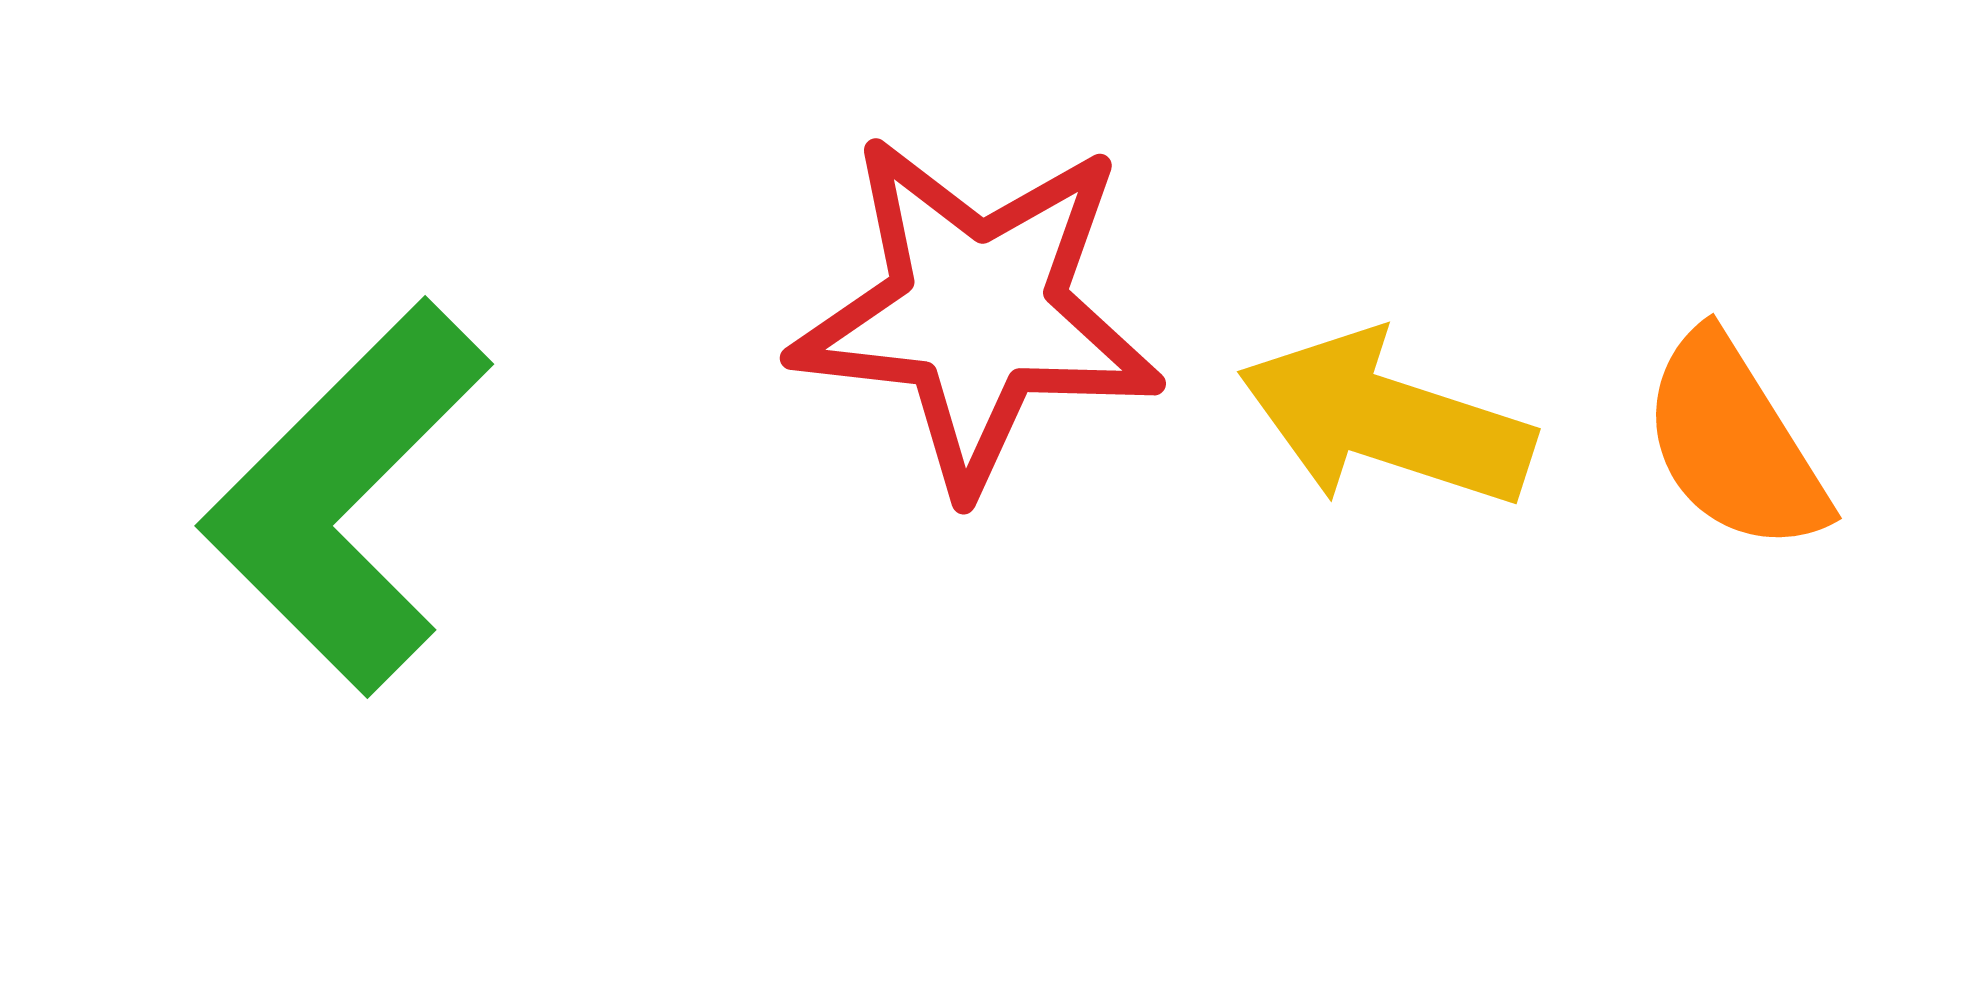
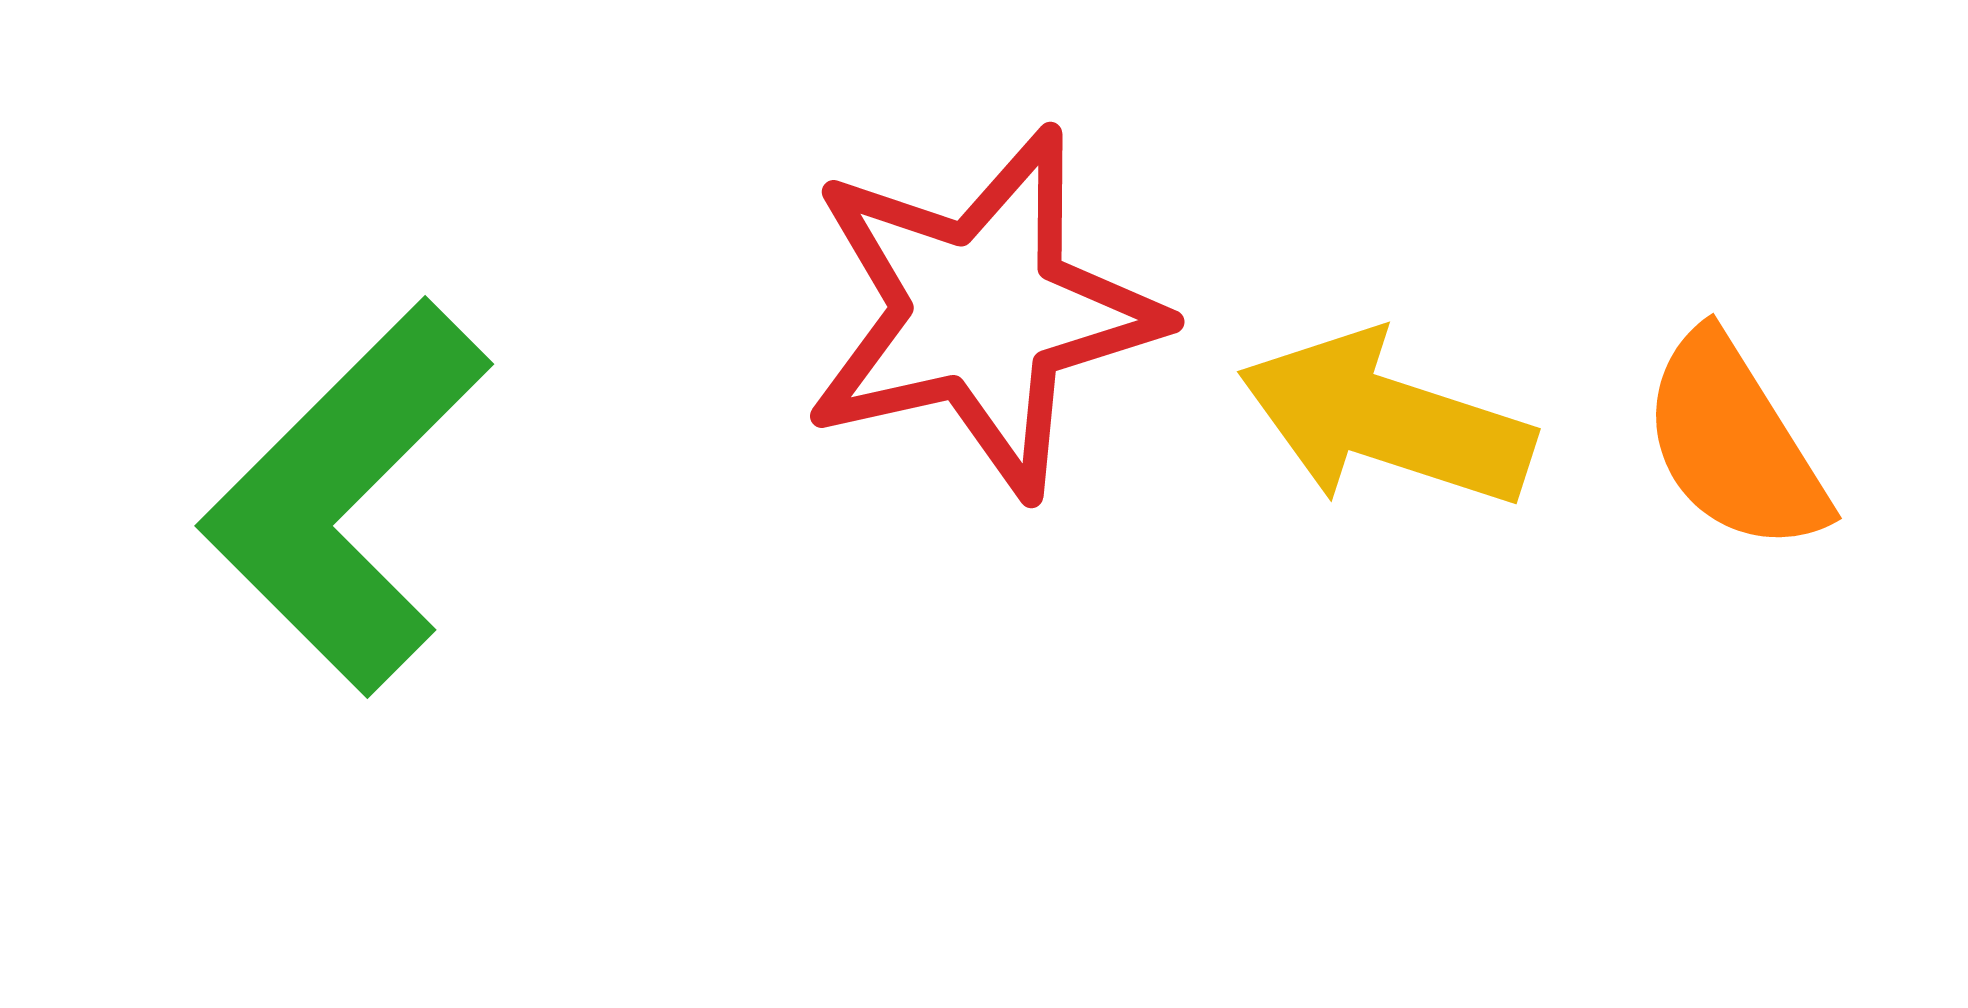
red star: moved 5 px right; rotated 19 degrees counterclockwise
